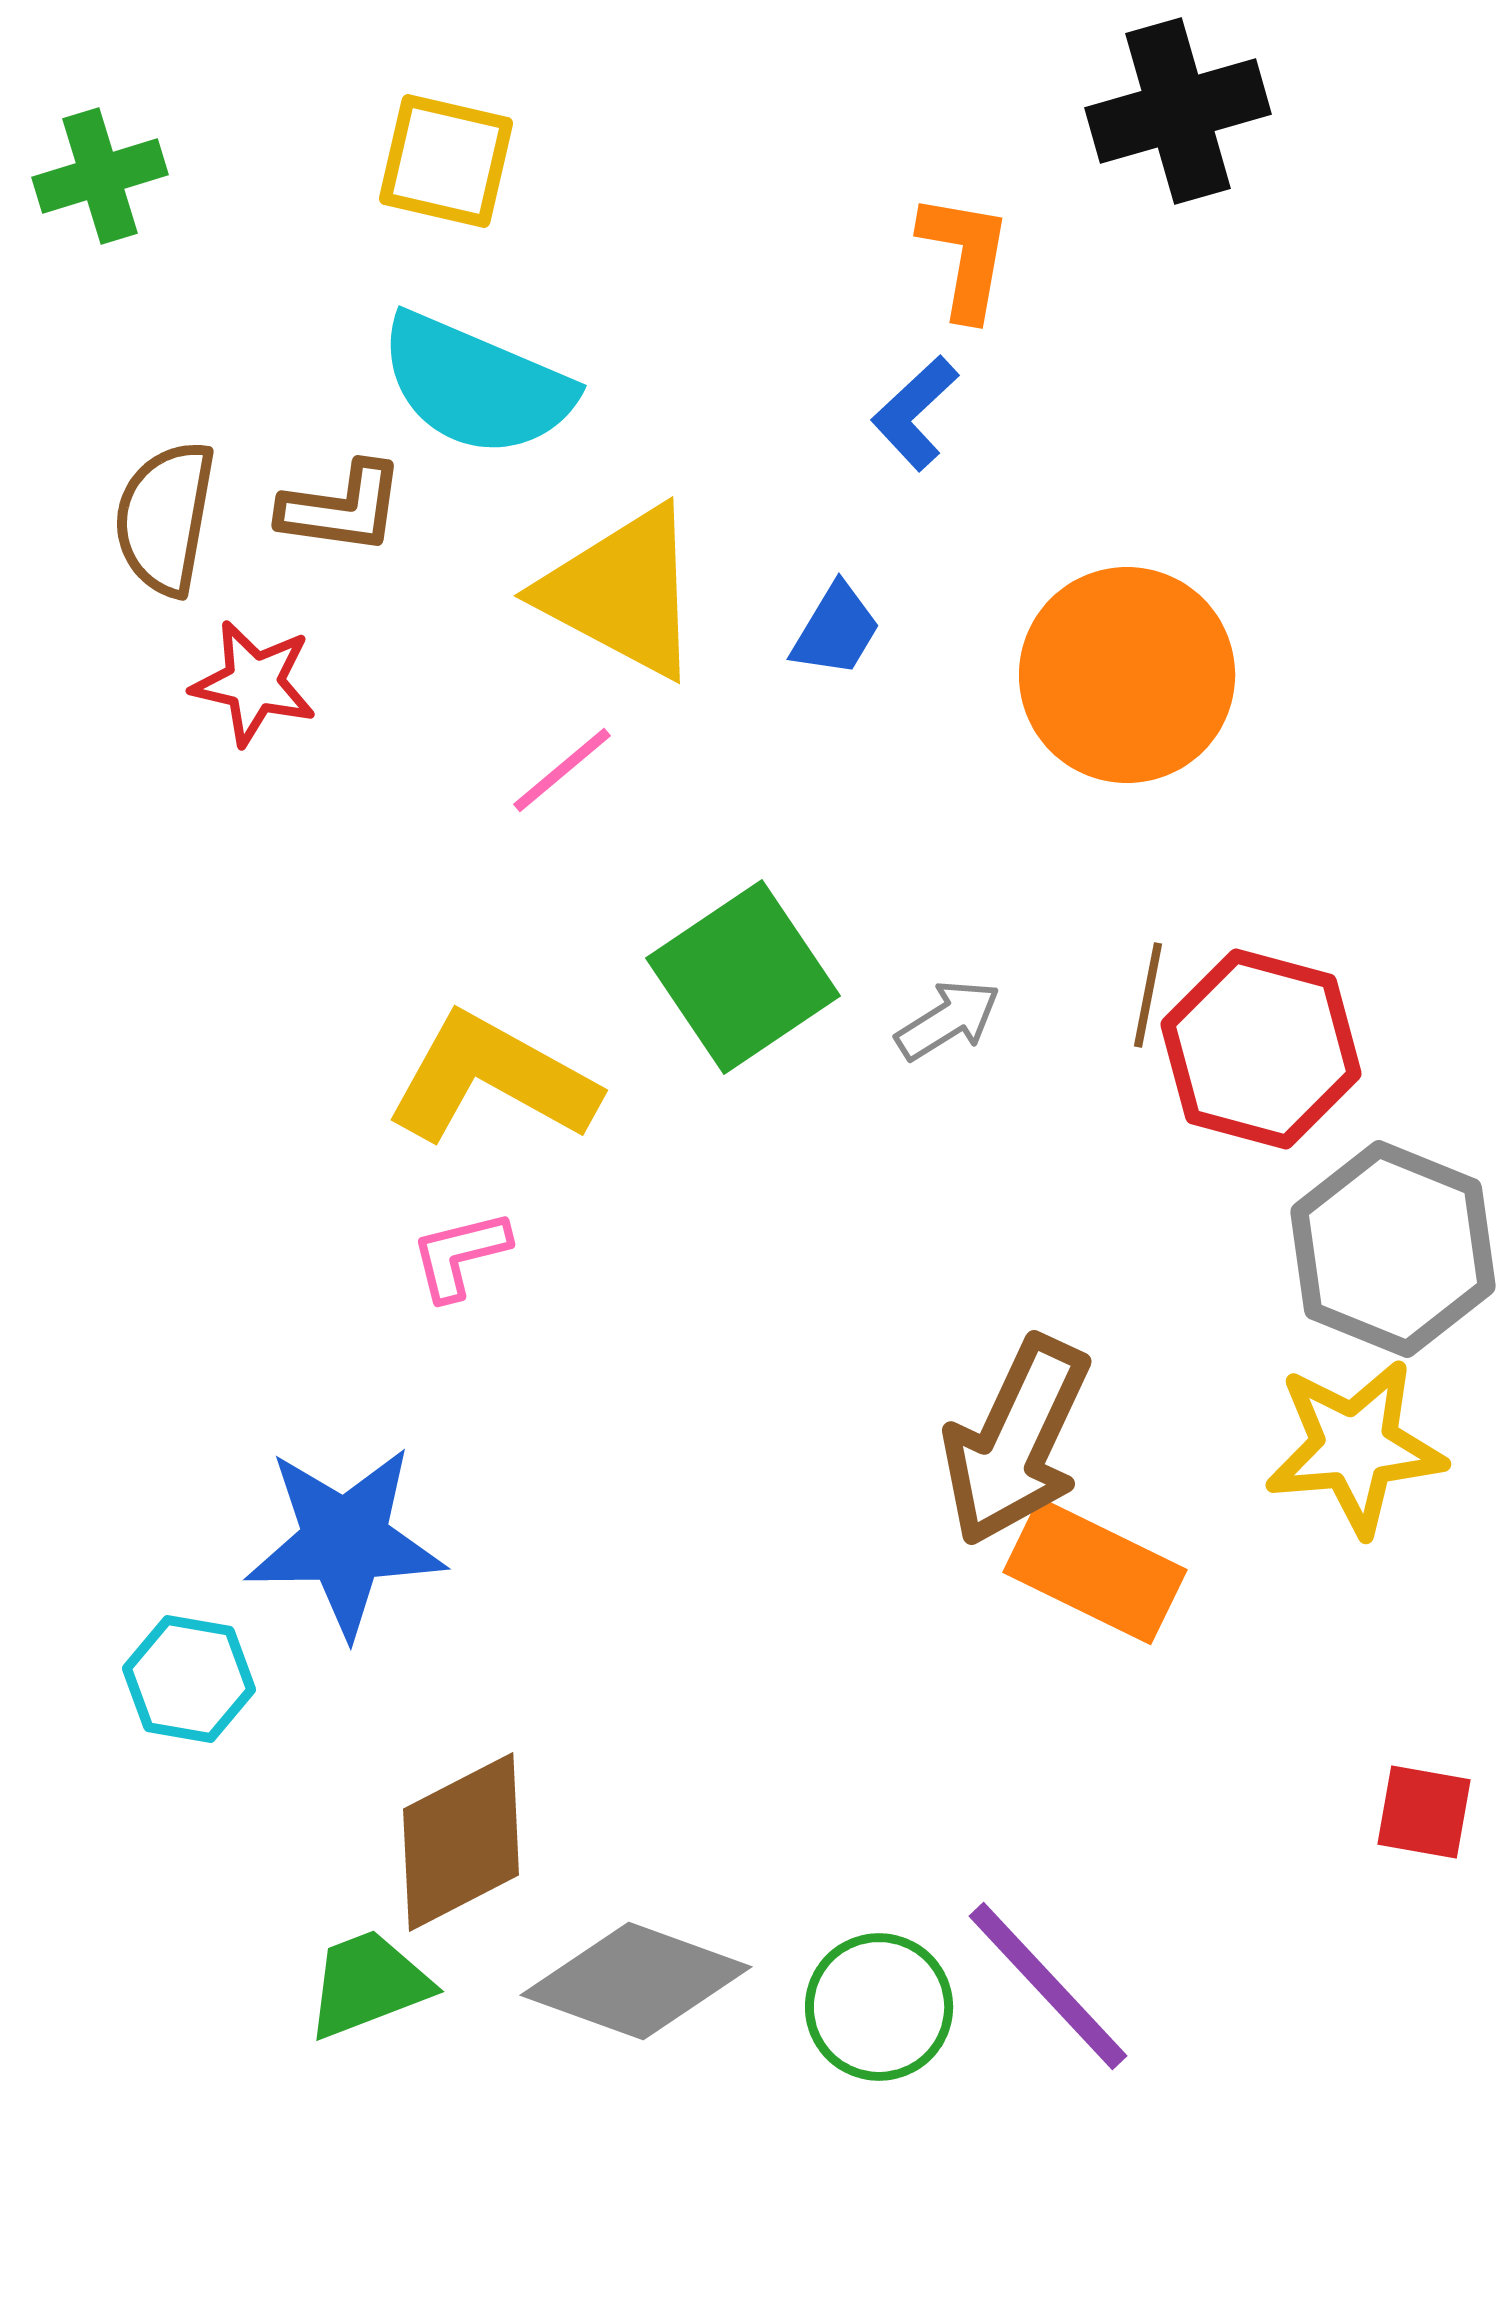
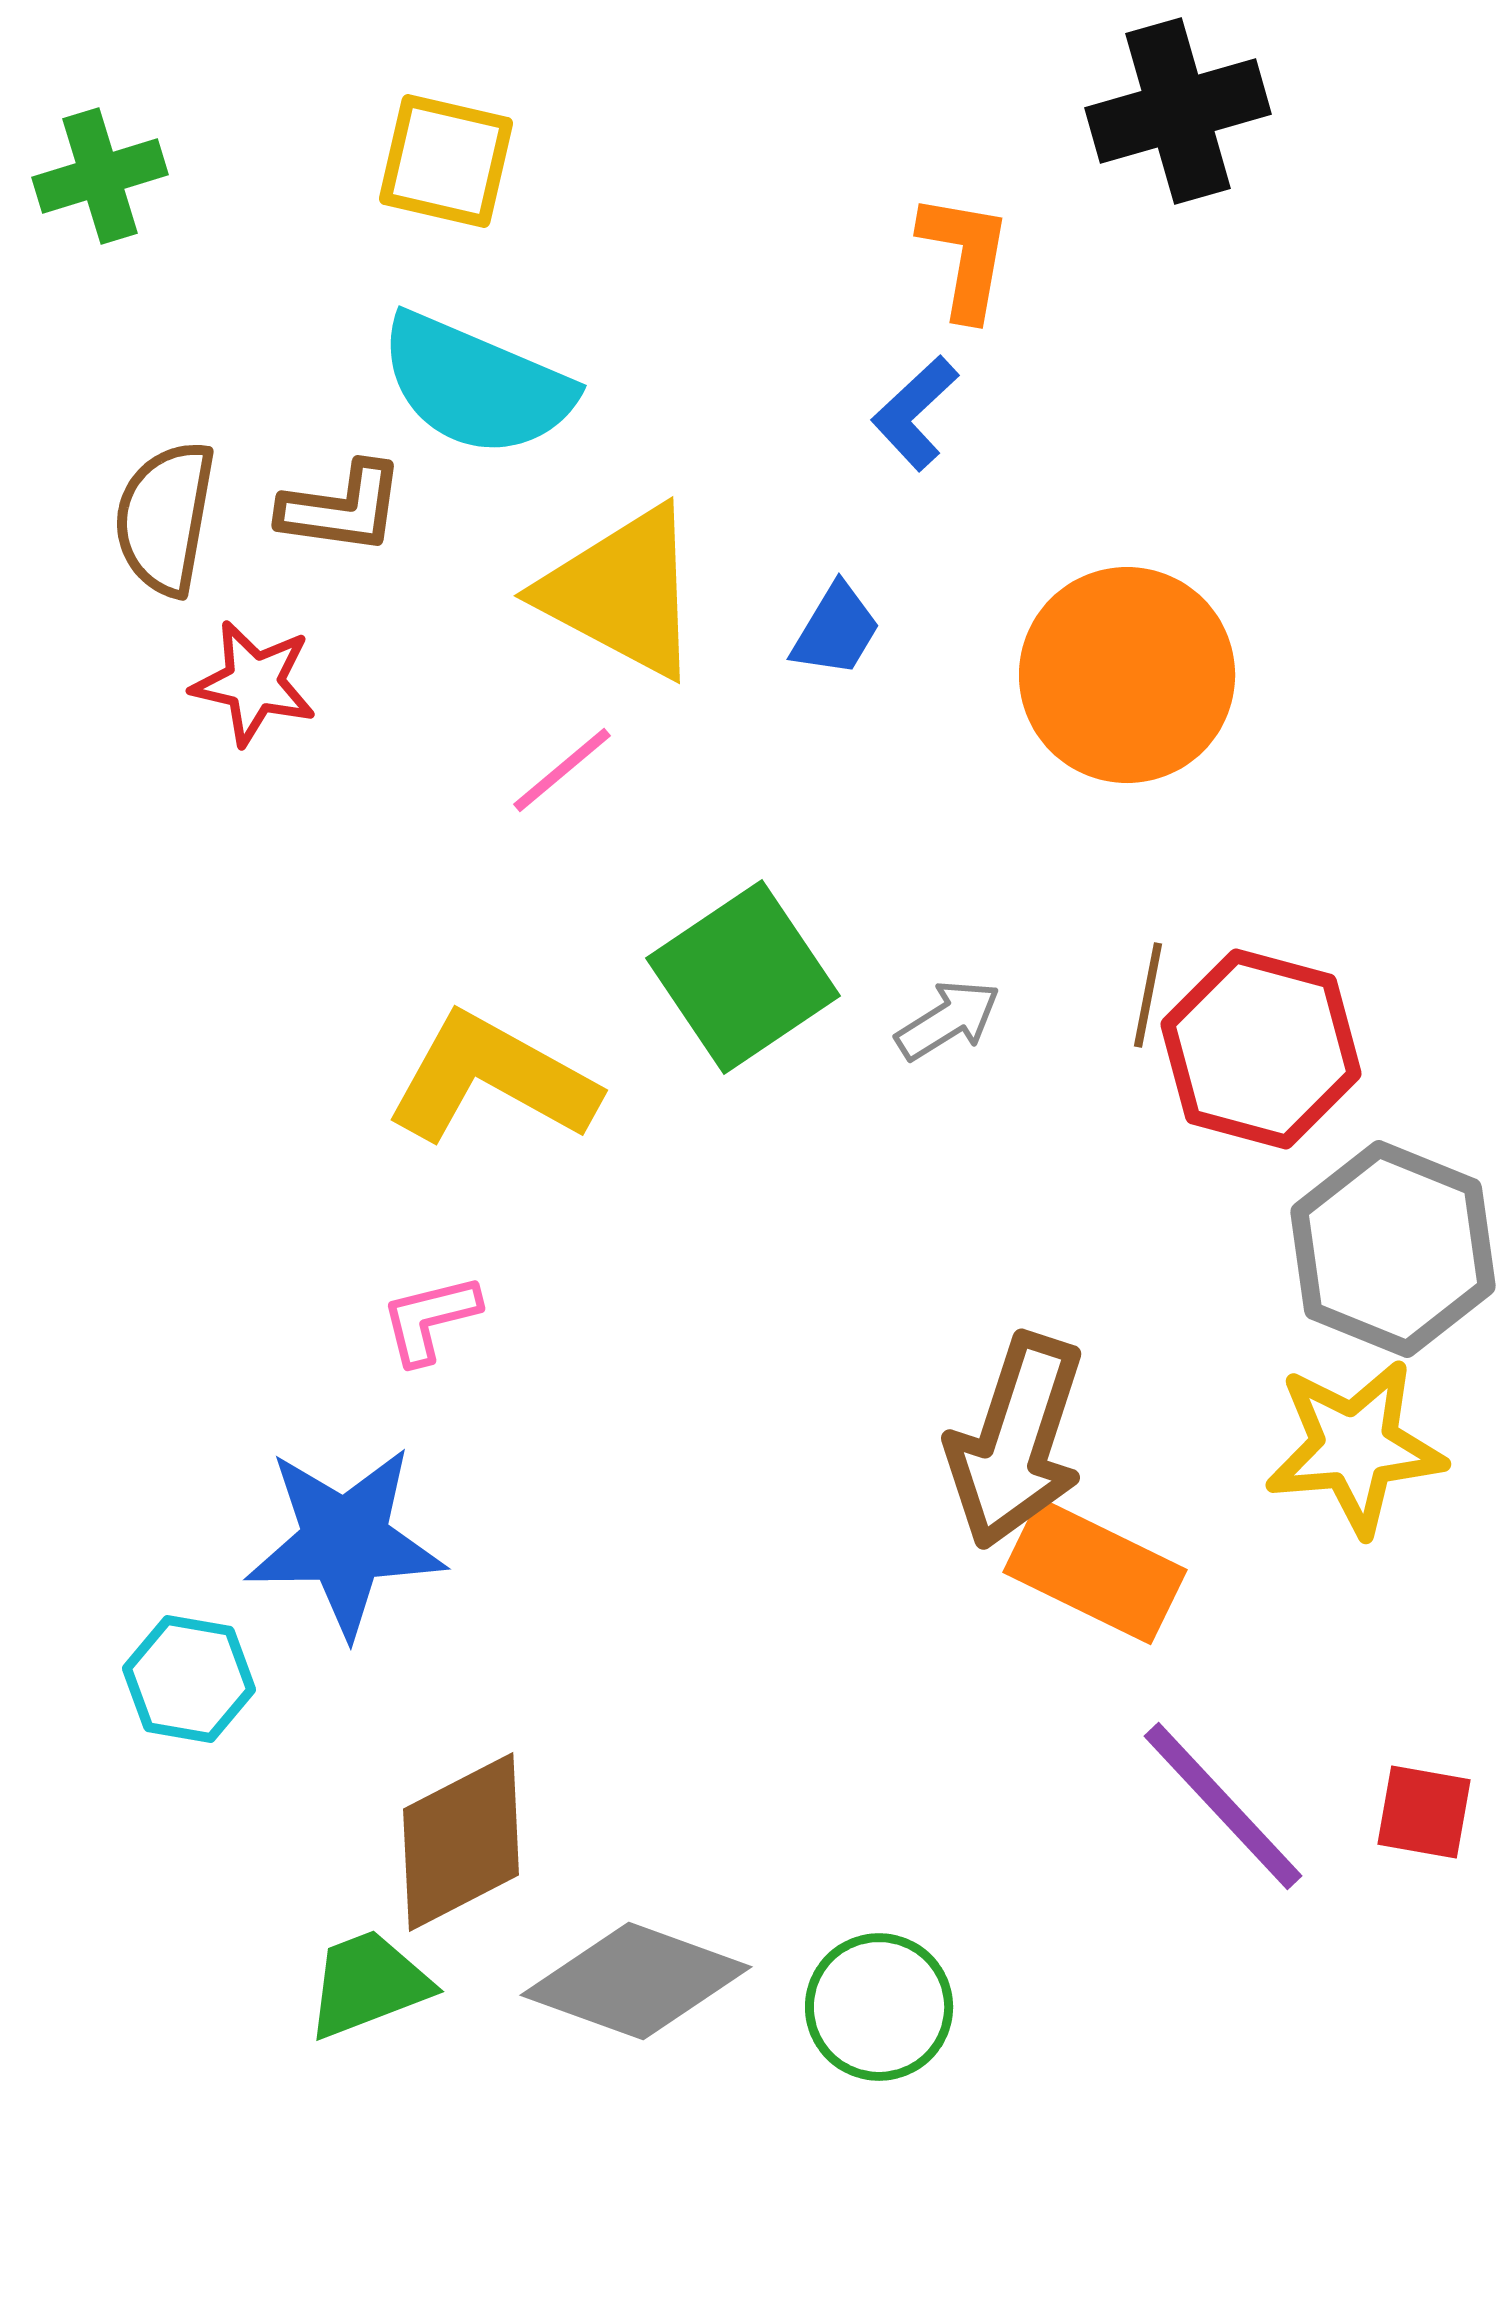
pink L-shape: moved 30 px left, 64 px down
brown arrow: rotated 7 degrees counterclockwise
purple line: moved 175 px right, 180 px up
